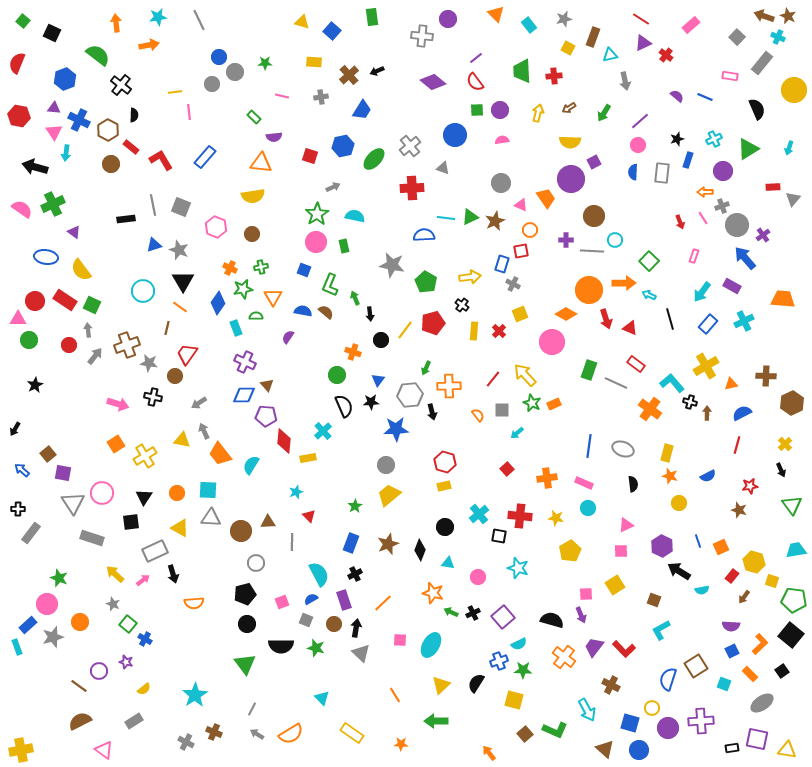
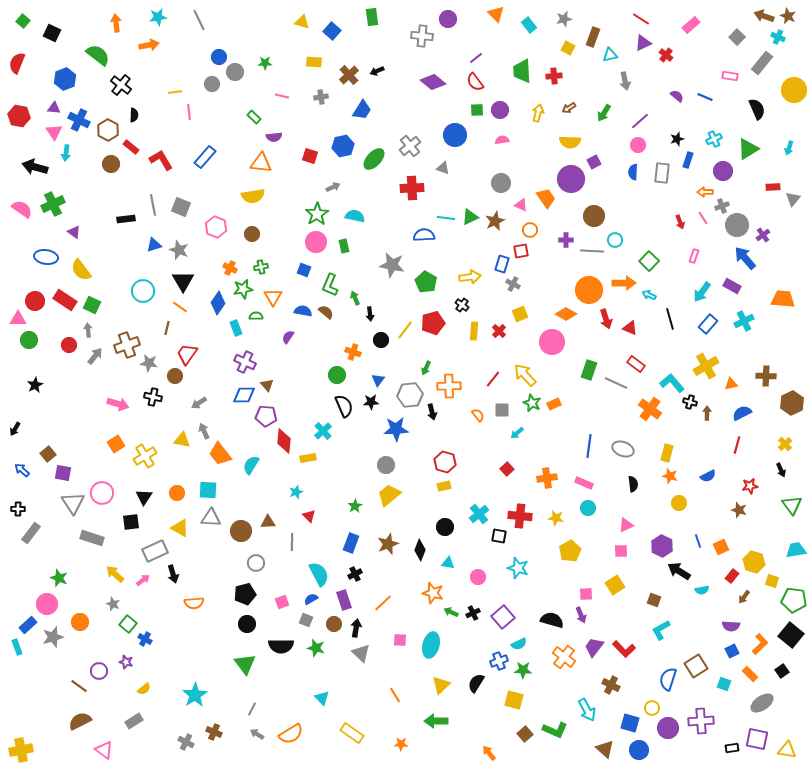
cyan ellipse at (431, 645): rotated 15 degrees counterclockwise
